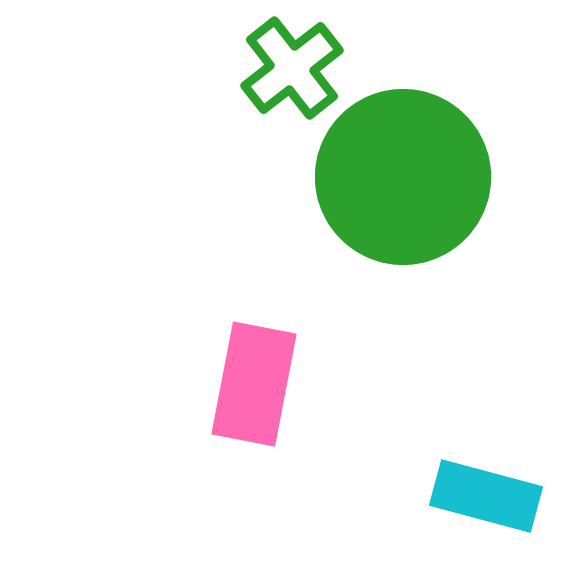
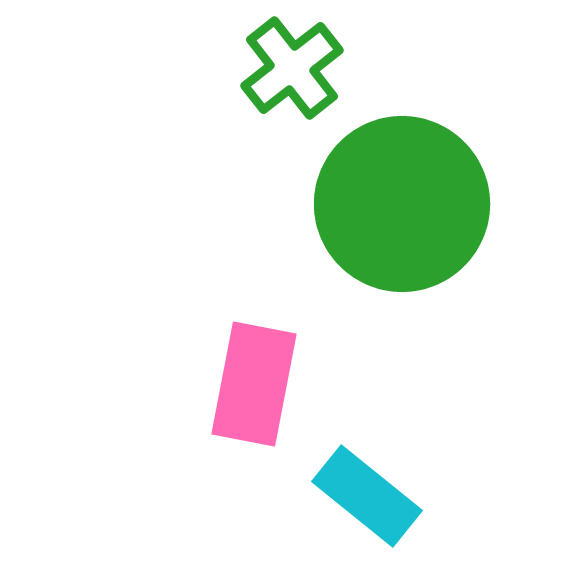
green circle: moved 1 px left, 27 px down
cyan rectangle: moved 119 px left; rotated 24 degrees clockwise
